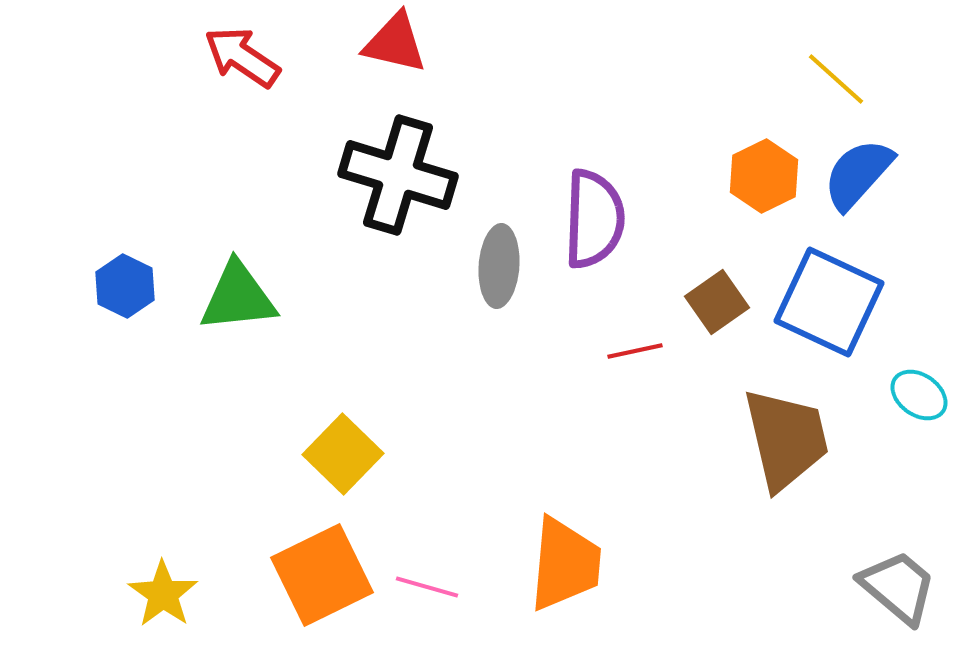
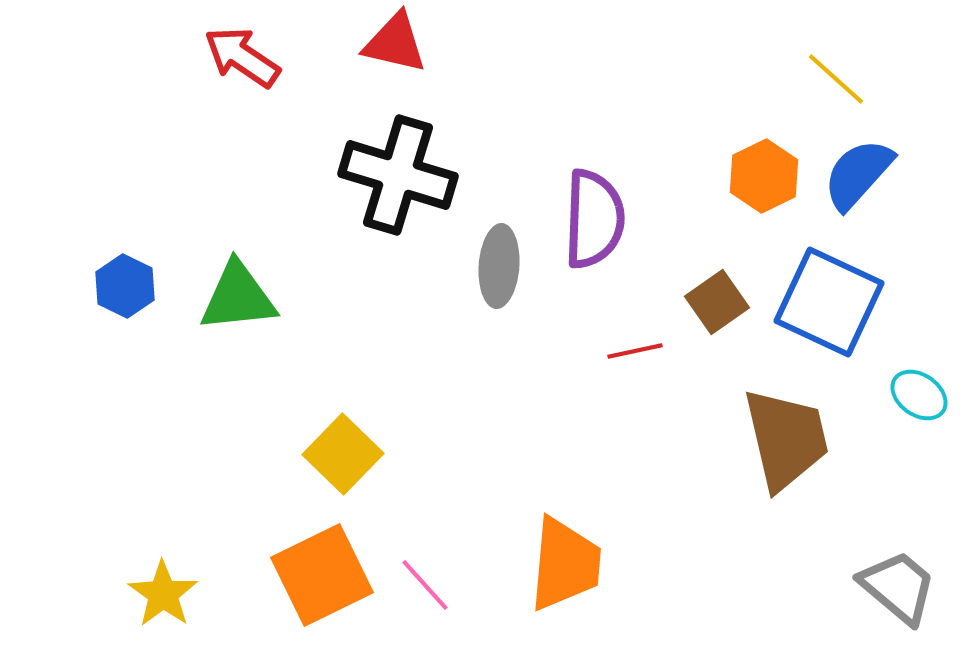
pink line: moved 2 px left, 2 px up; rotated 32 degrees clockwise
